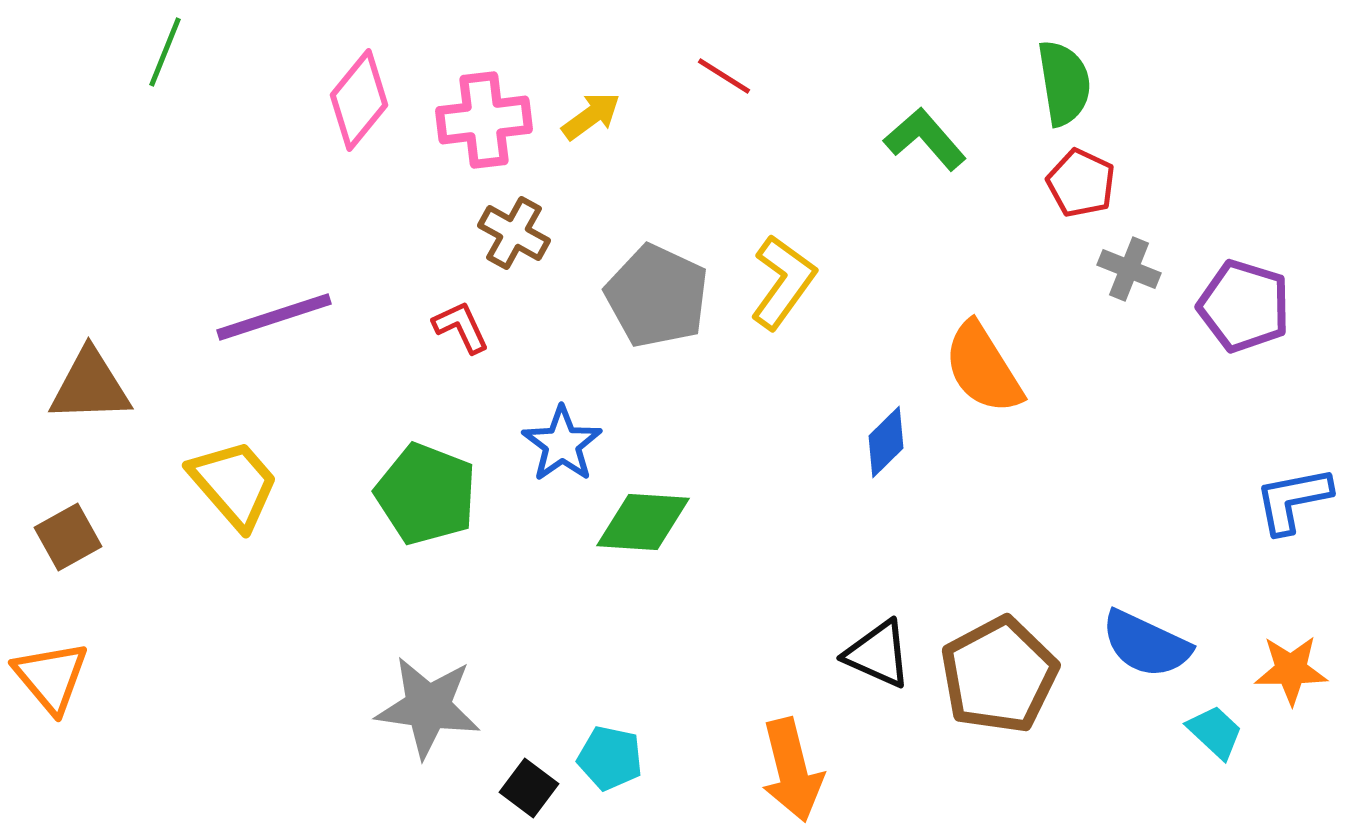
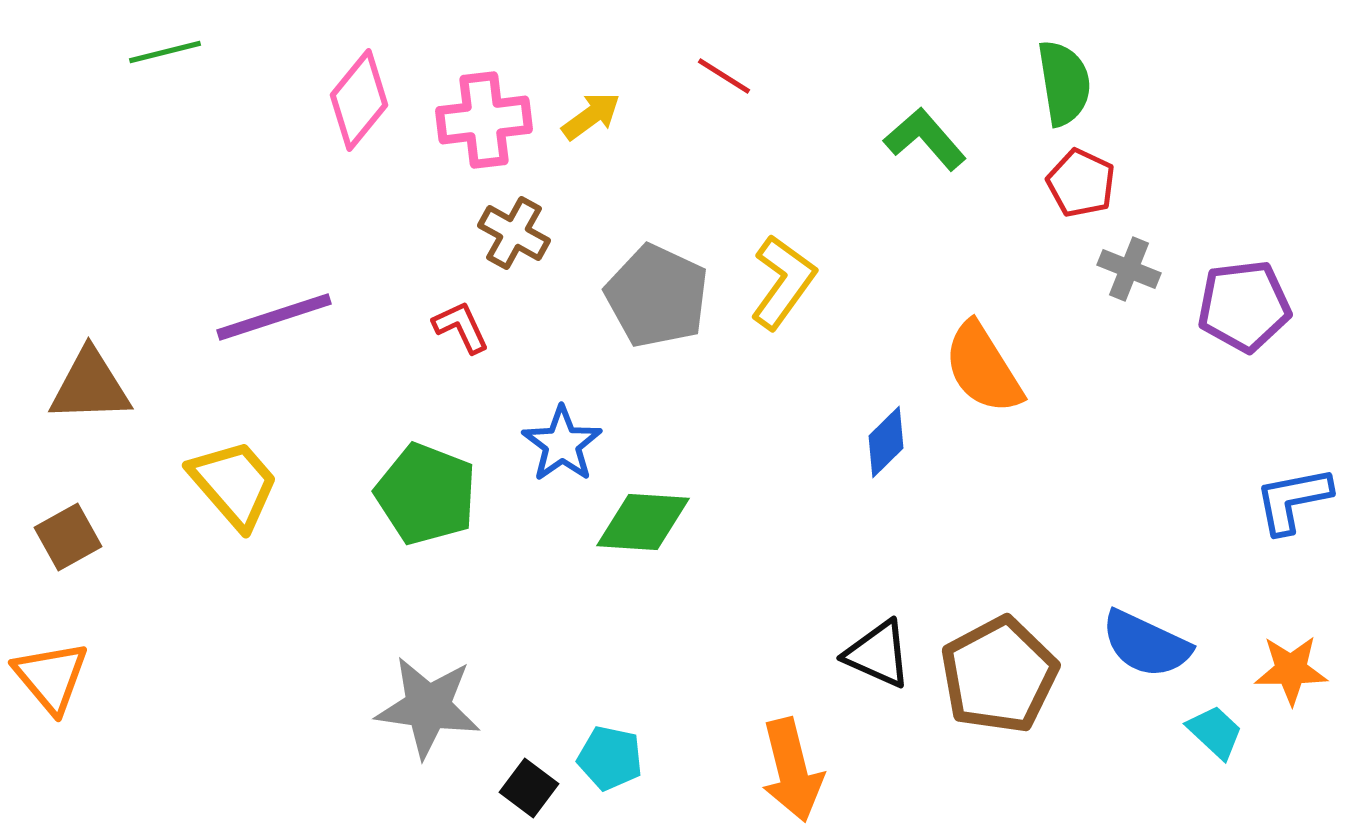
green line: rotated 54 degrees clockwise
purple pentagon: rotated 24 degrees counterclockwise
